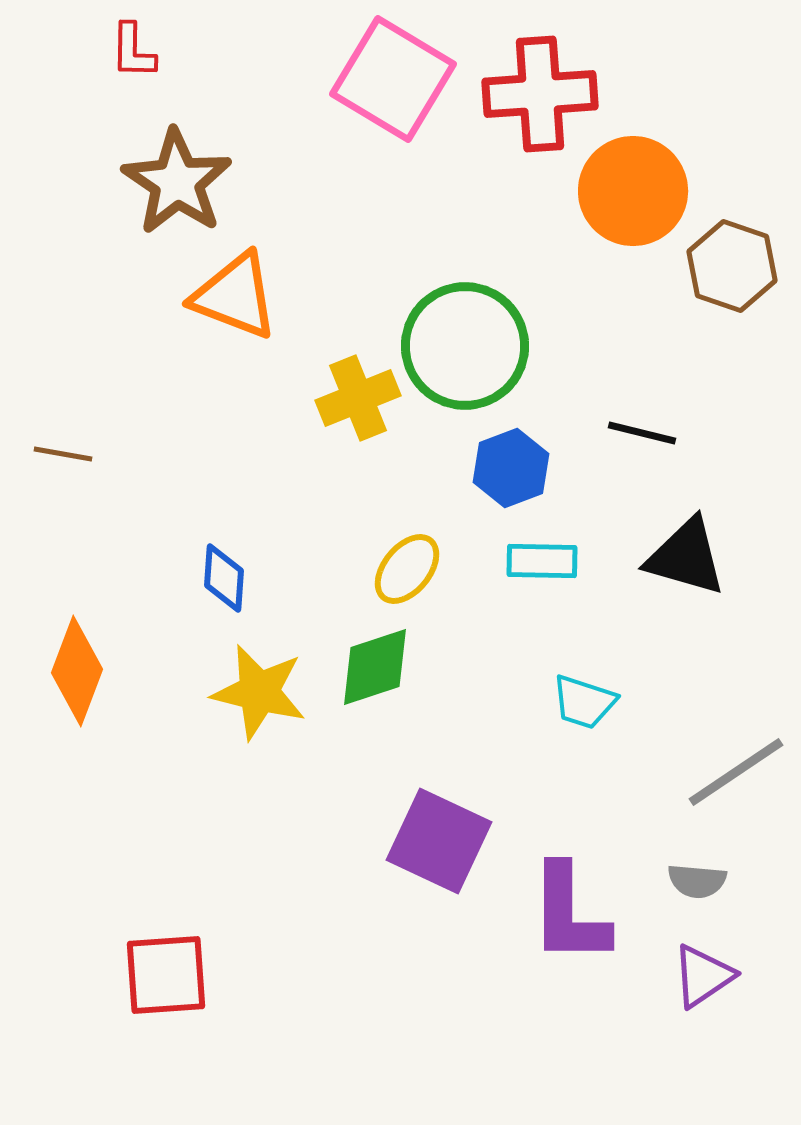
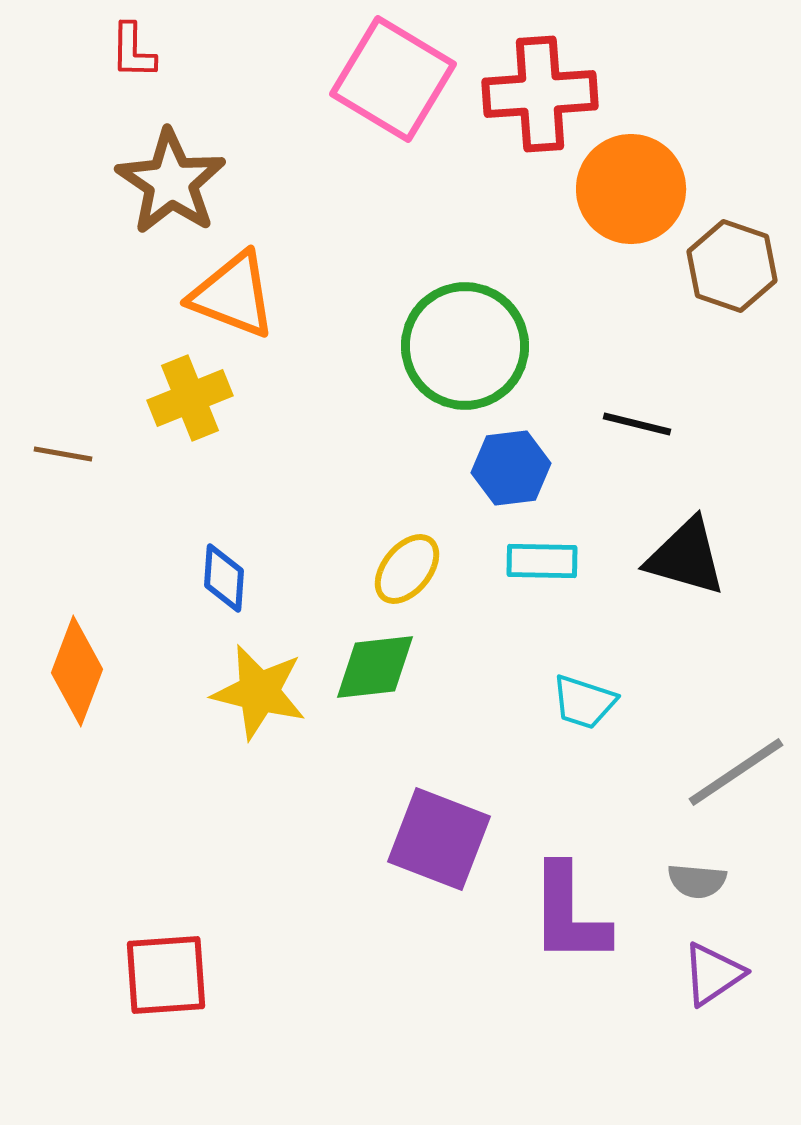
brown star: moved 6 px left
orange circle: moved 2 px left, 2 px up
orange triangle: moved 2 px left, 1 px up
yellow cross: moved 168 px left
black line: moved 5 px left, 9 px up
blue hexagon: rotated 14 degrees clockwise
green diamond: rotated 12 degrees clockwise
purple square: moved 2 px up; rotated 4 degrees counterclockwise
purple triangle: moved 10 px right, 2 px up
